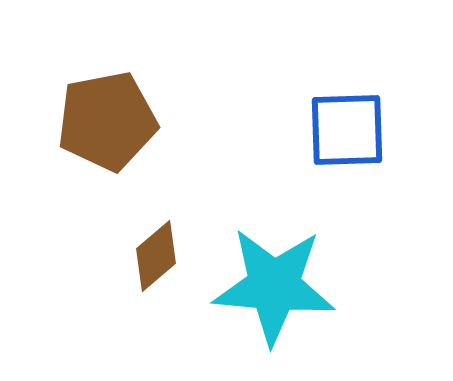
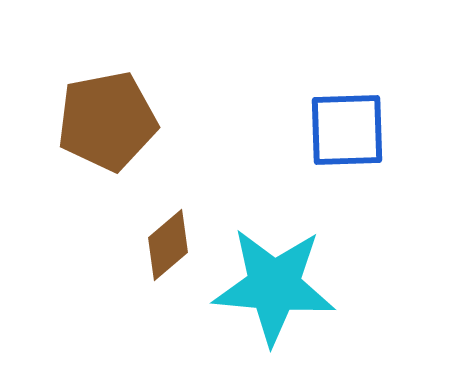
brown diamond: moved 12 px right, 11 px up
